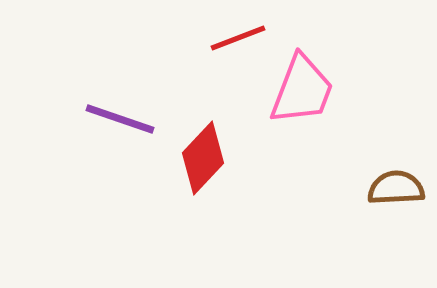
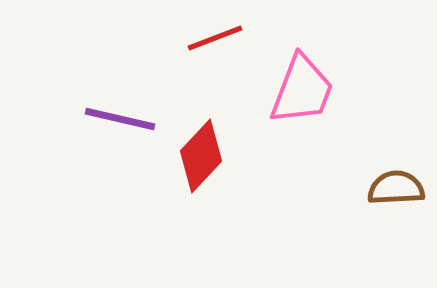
red line: moved 23 px left
purple line: rotated 6 degrees counterclockwise
red diamond: moved 2 px left, 2 px up
